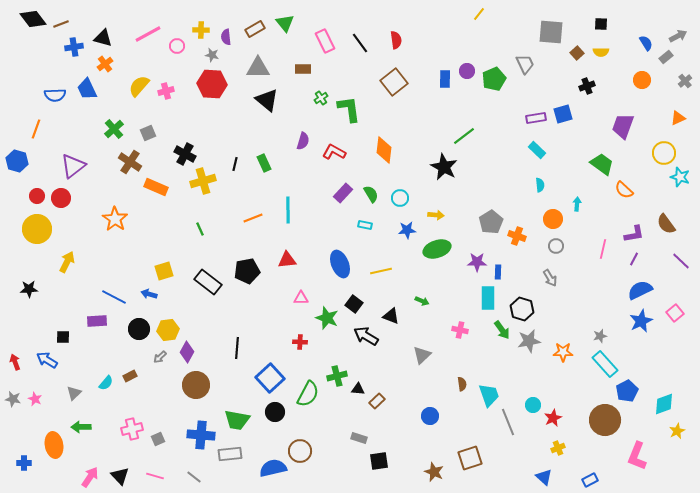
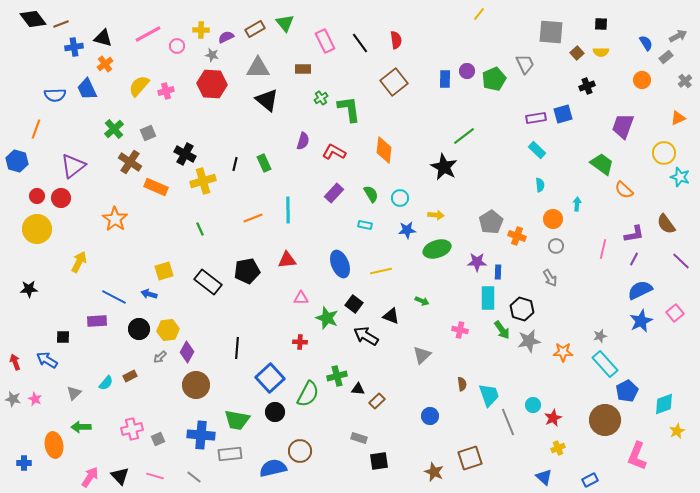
purple semicircle at (226, 37): rotated 70 degrees clockwise
purple rectangle at (343, 193): moved 9 px left
yellow arrow at (67, 262): moved 12 px right
